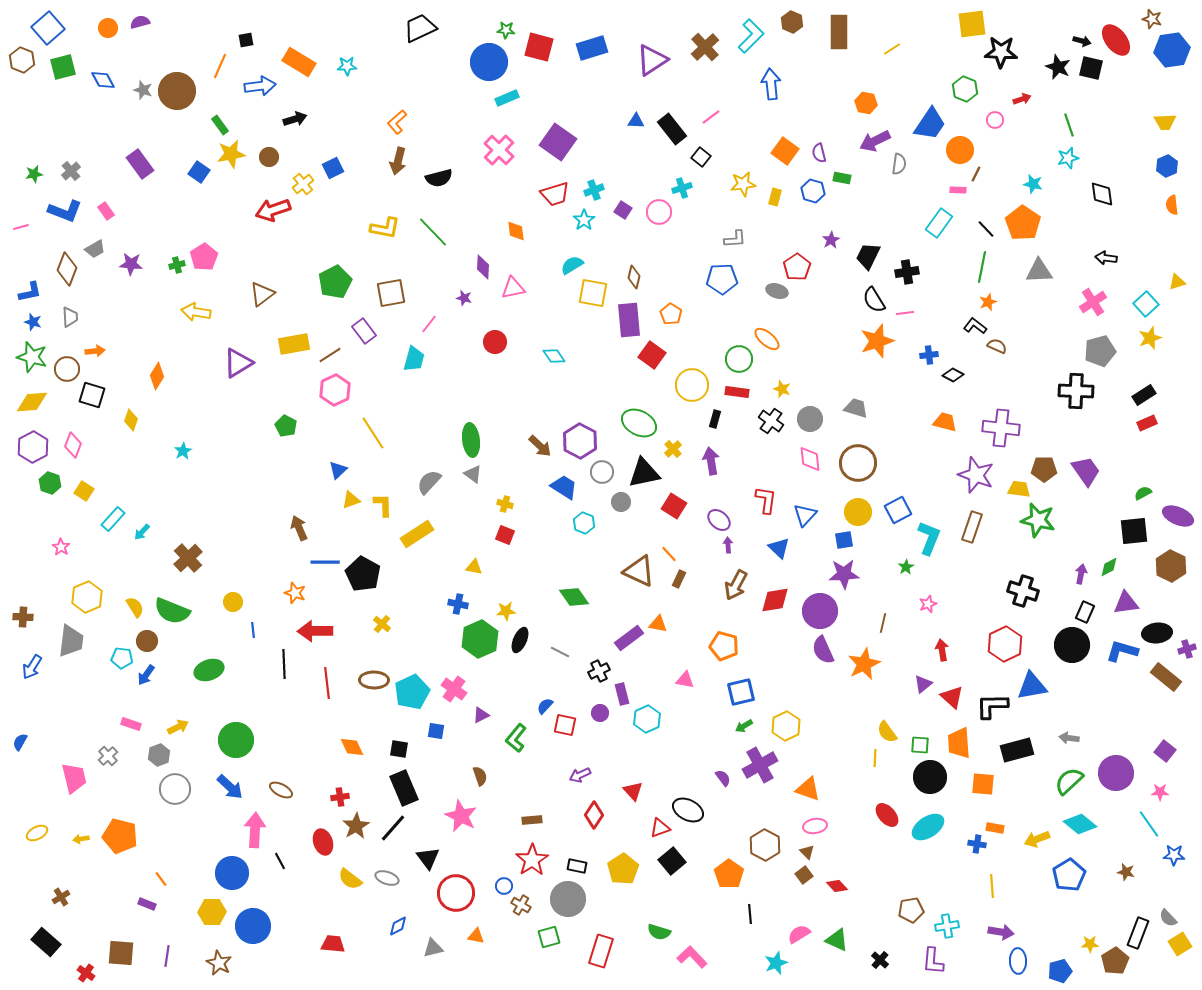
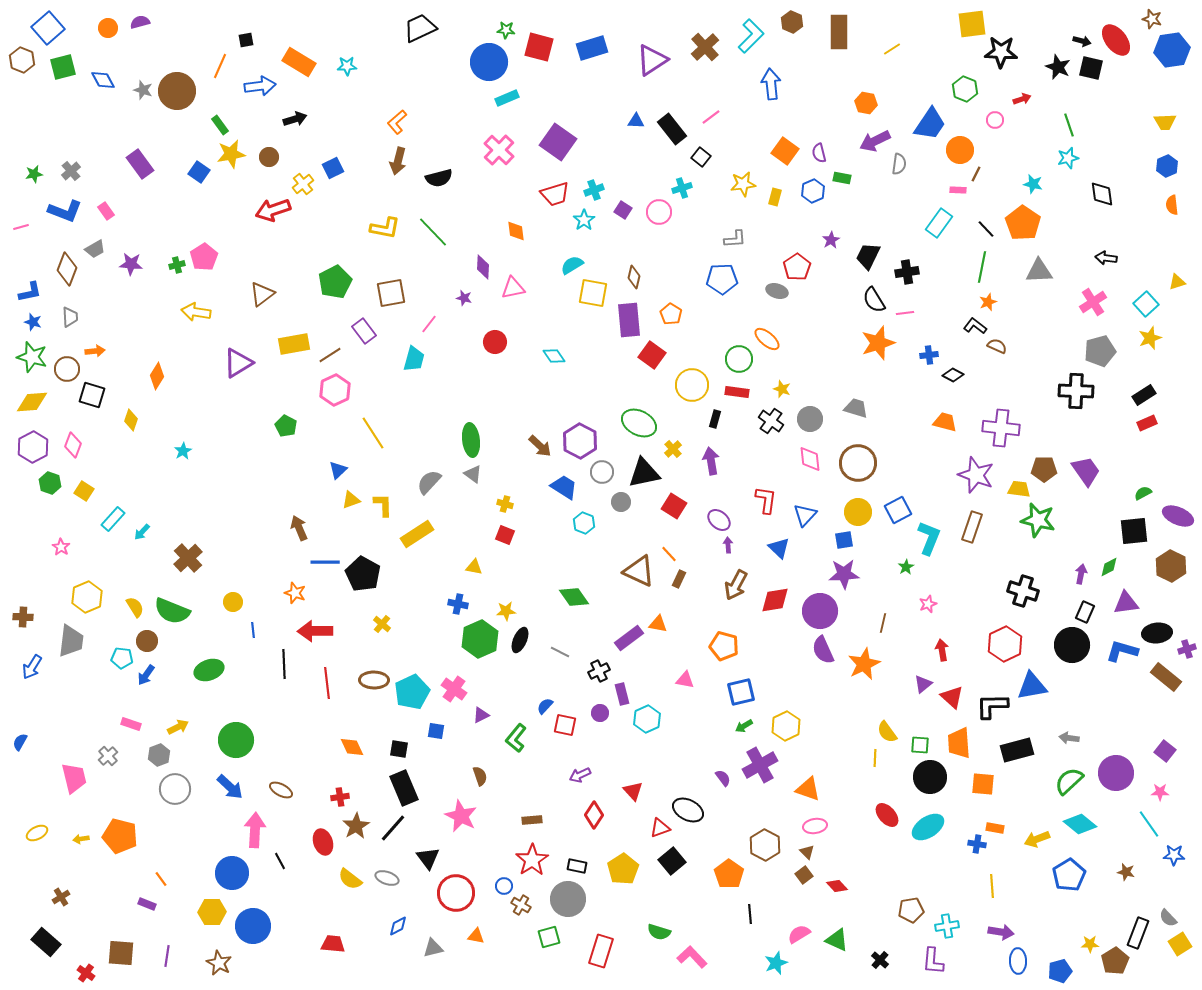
blue hexagon at (813, 191): rotated 20 degrees clockwise
orange star at (877, 341): moved 1 px right, 2 px down
